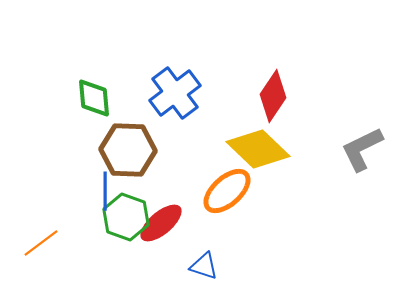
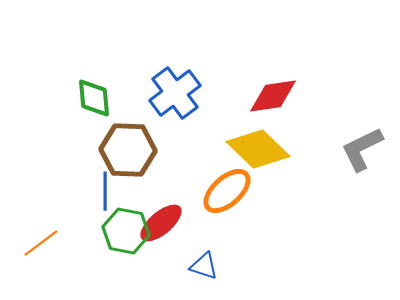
red diamond: rotated 48 degrees clockwise
green hexagon: moved 14 px down; rotated 9 degrees counterclockwise
